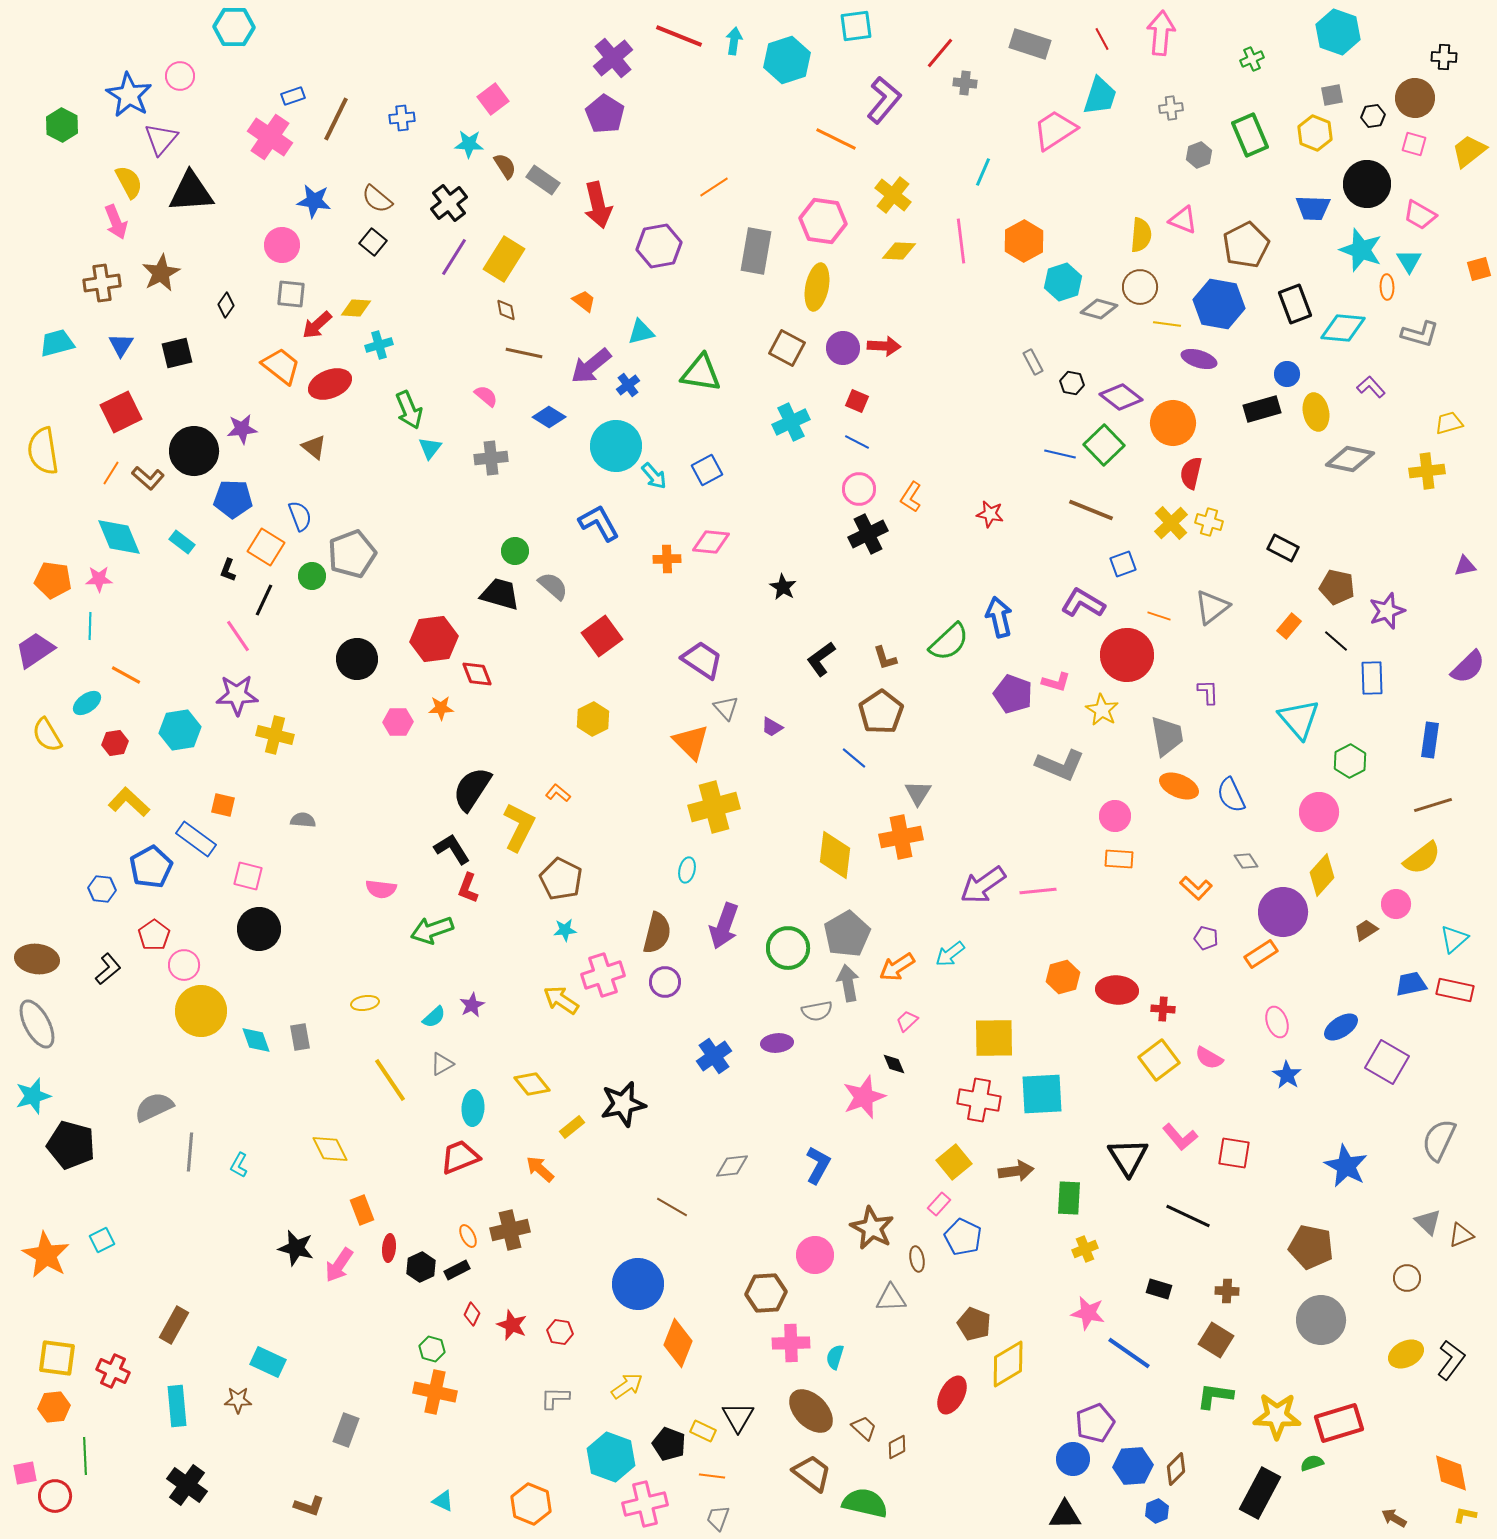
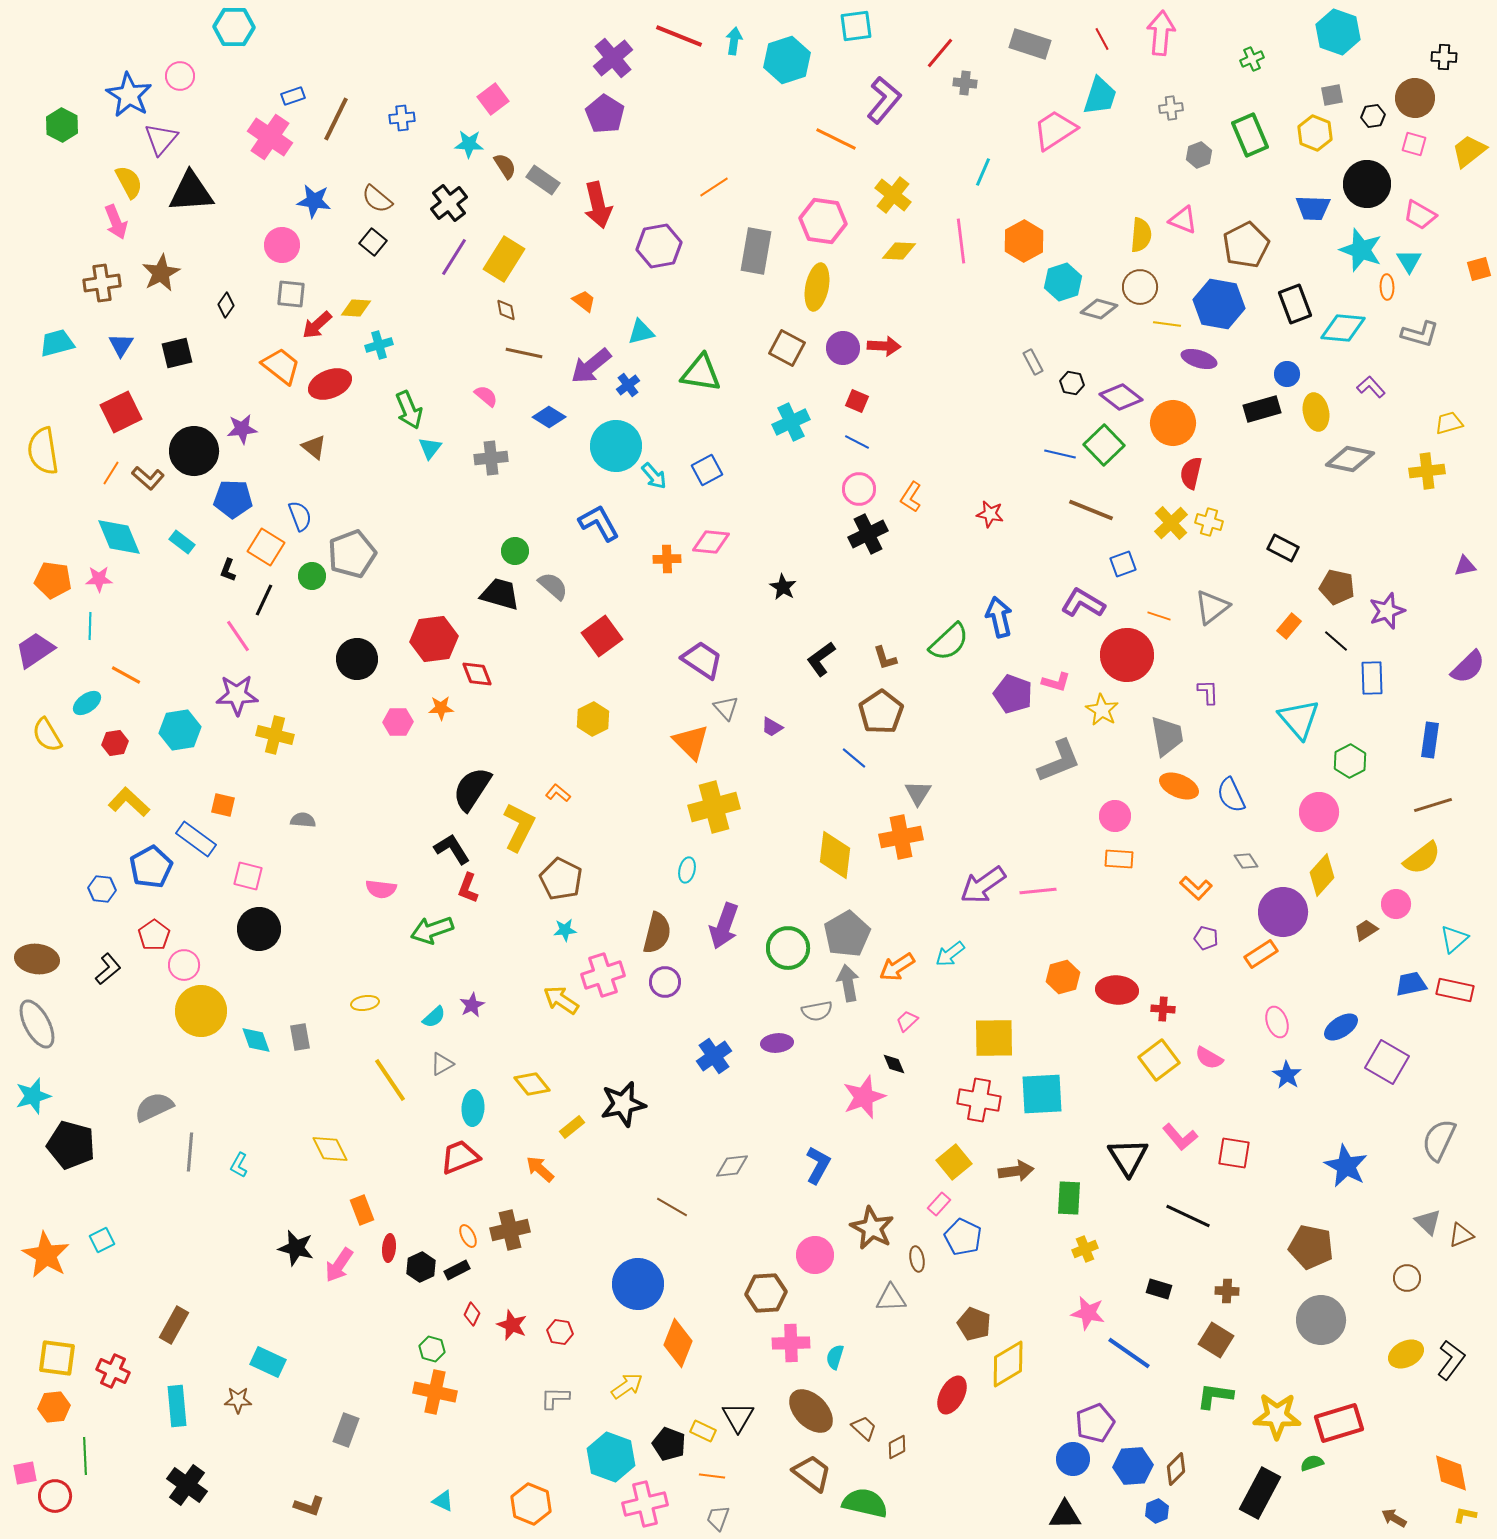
gray L-shape at (1060, 765): moved 1 px left, 4 px up; rotated 45 degrees counterclockwise
